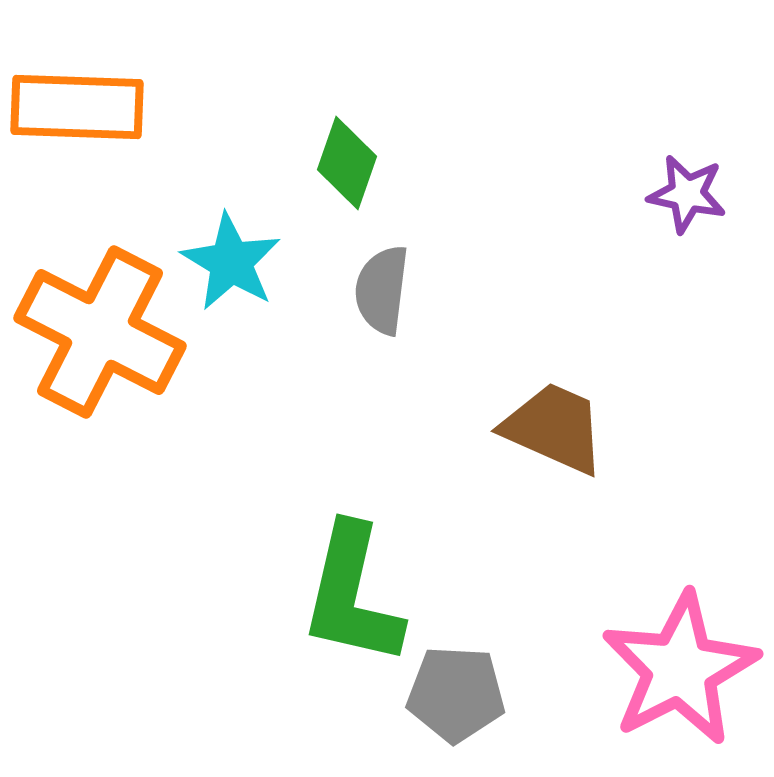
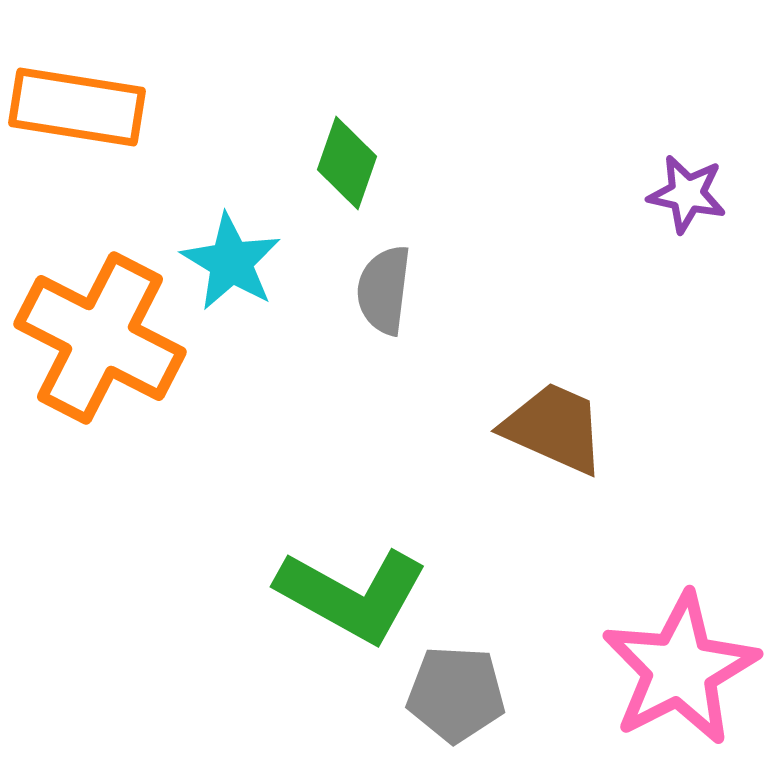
orange rectangle: rotated 7 degrees clockwise
gray semicircle: moved 2 px right
orange cross: moved 6 px down
green L-shape: rotated 74 degrees counterclockwise
